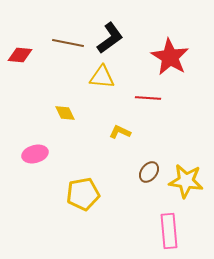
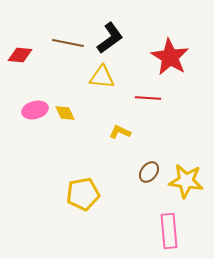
pink ellipse: moved 44 px up
